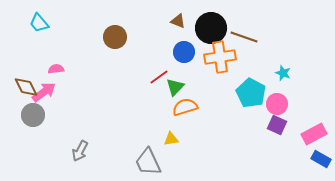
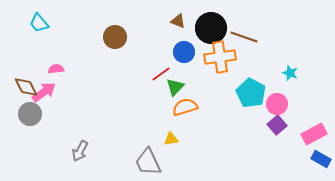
cyan star: moved 7 px right
red line: moved 2 px right, 3 px up
gray circle: moved 3 px left, 1 px up
purple square: rotated 24 degrees clockwise
